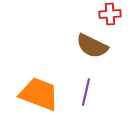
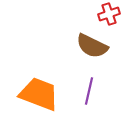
red cross: moved 1 px left; rotated 15 degrees counterclockwise
purple line: moved 3 px right, 1 px up
